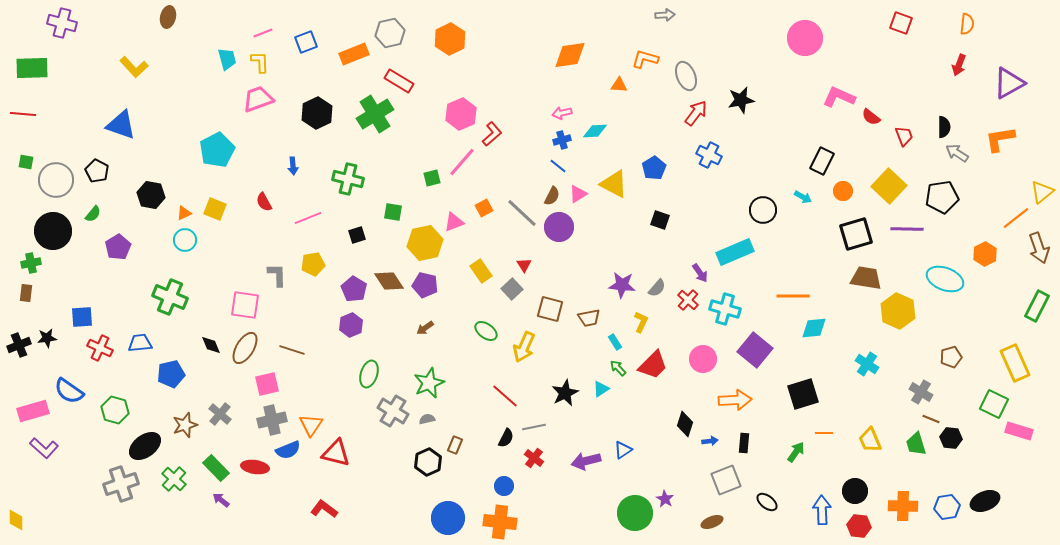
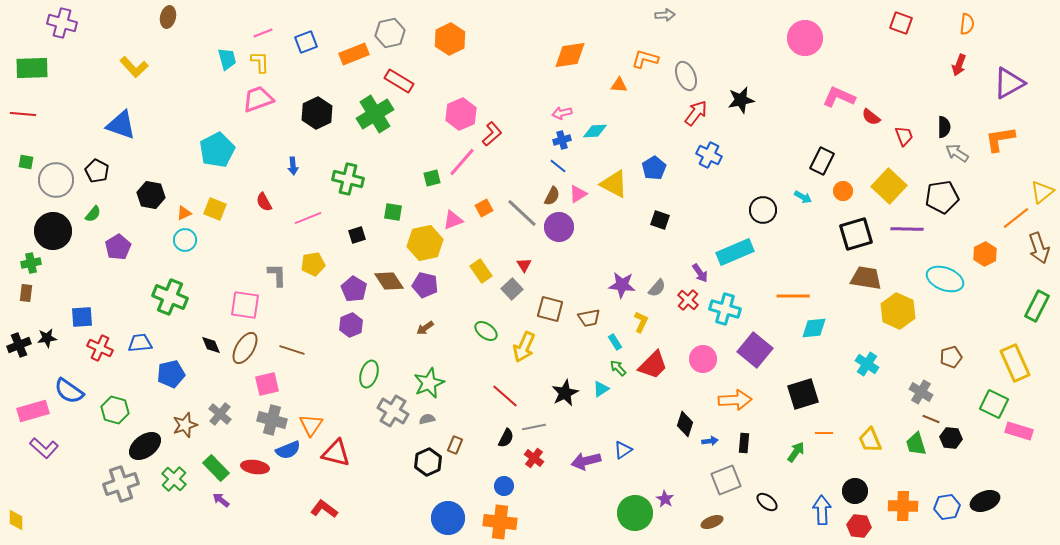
pink triangle at (454, 222): moved 1 px left, 2 px up
gray cross at (272, 420): rotated 28 degrees clockwise
